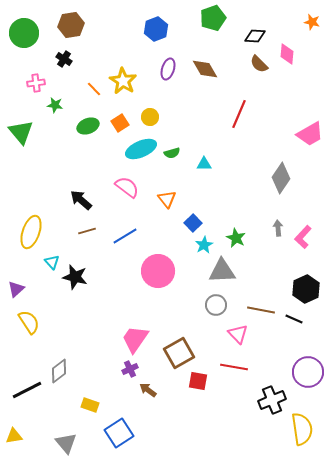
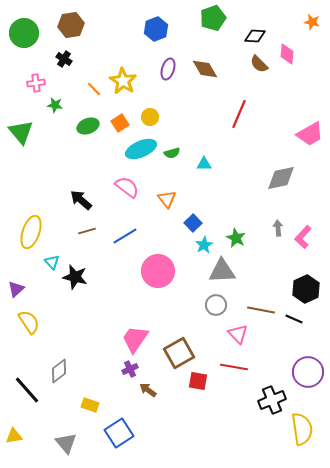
gray diamond at (281, 178): rotated 44 degrees clockwise
black line at (27, 390): rotated 76 degrees clockwise
